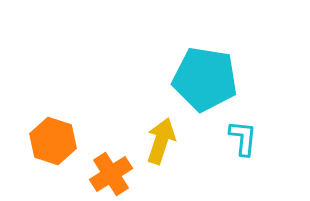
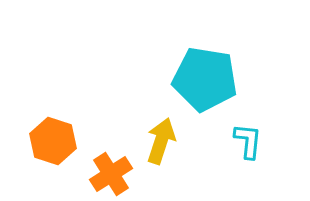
cyan L-shape: moved 5 px right, 3 px down
